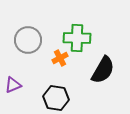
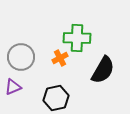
gray circle: moved 7 px left, 17 px down
purple triangle: moved 2 px down
black hexagon: rotated 20 degrees counterclockwise
